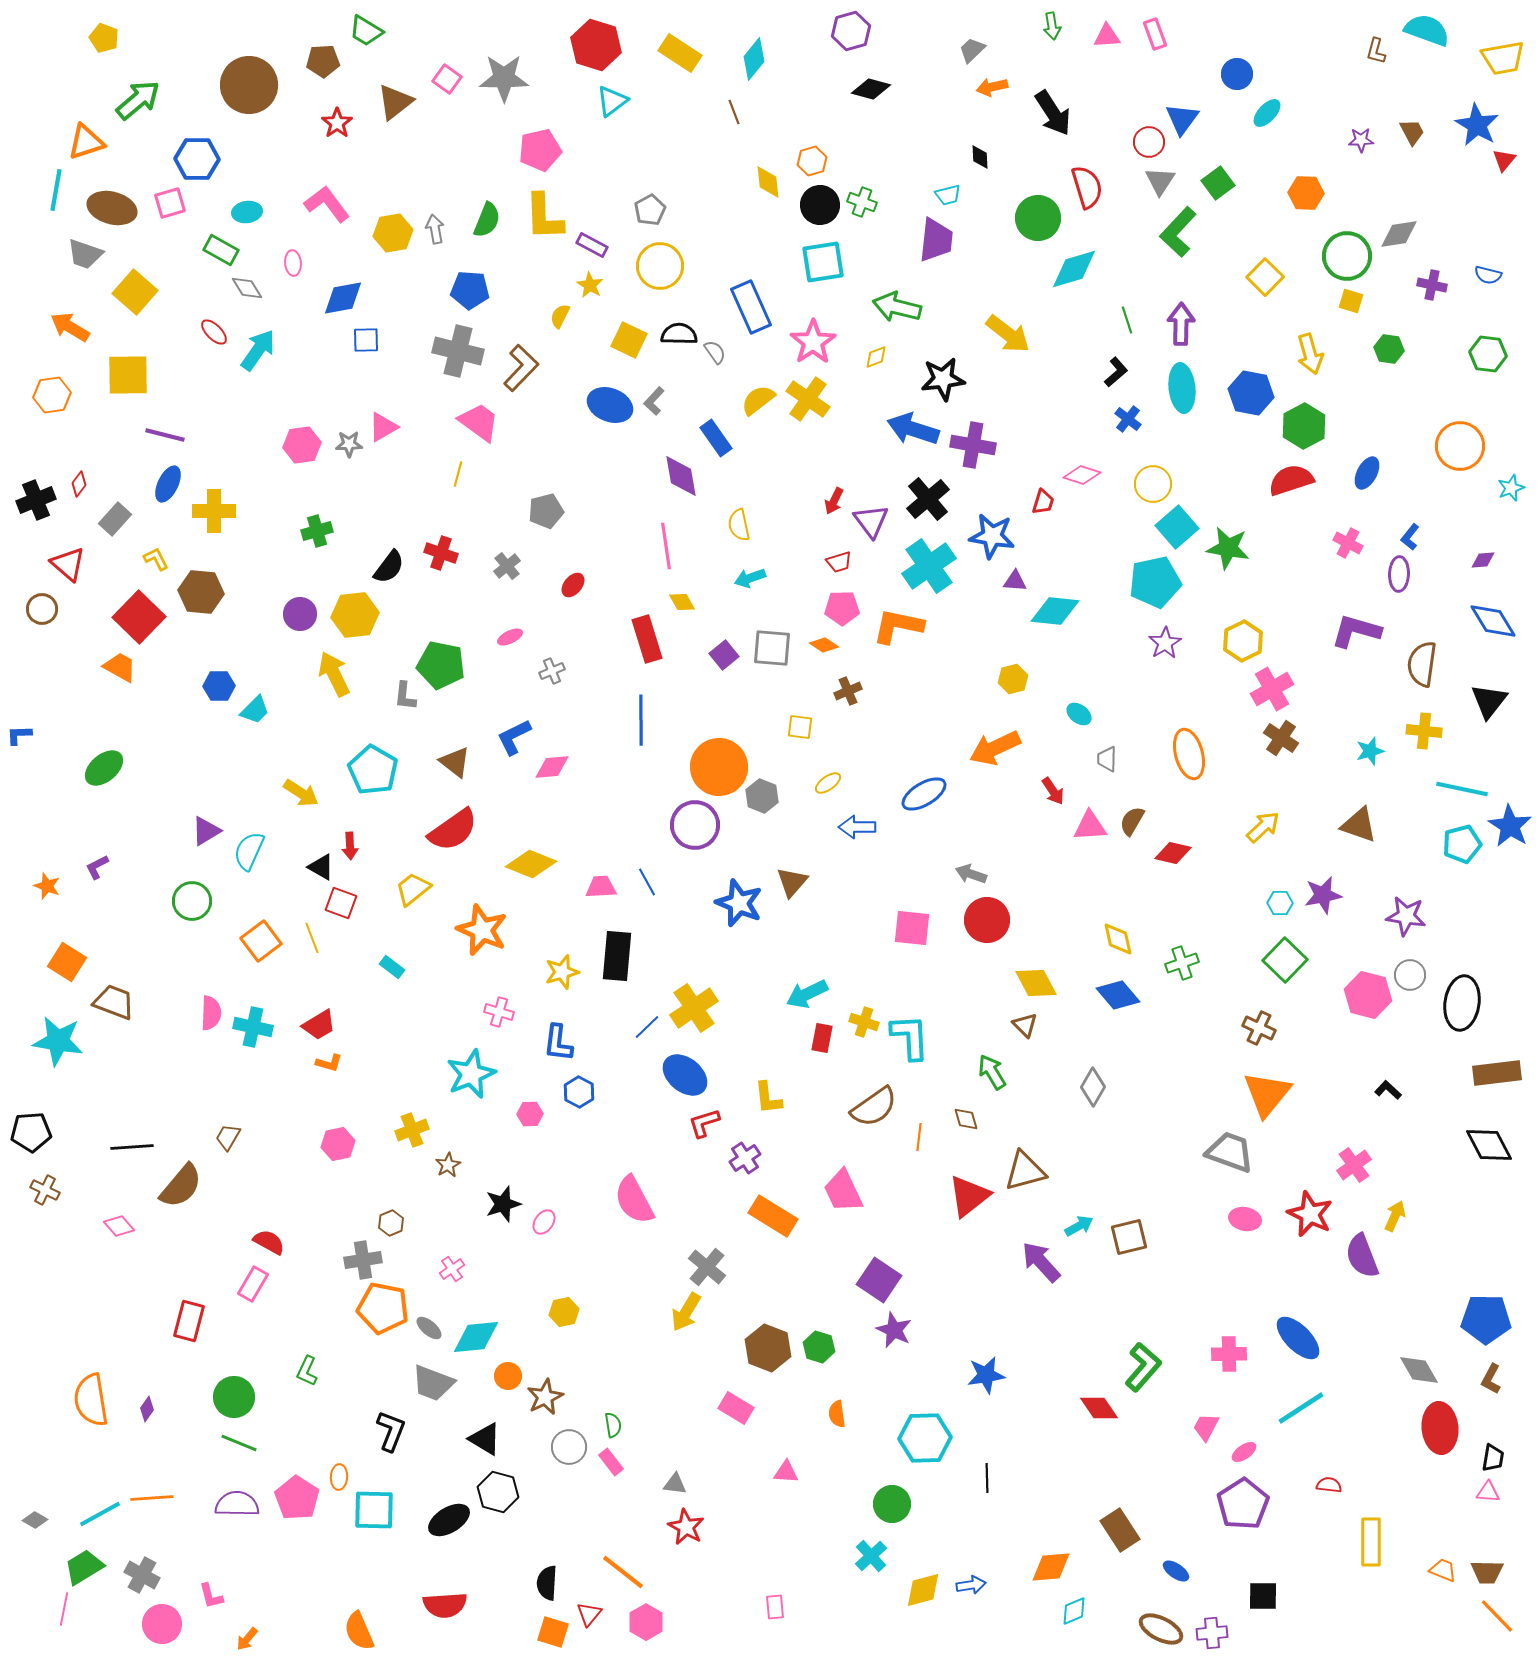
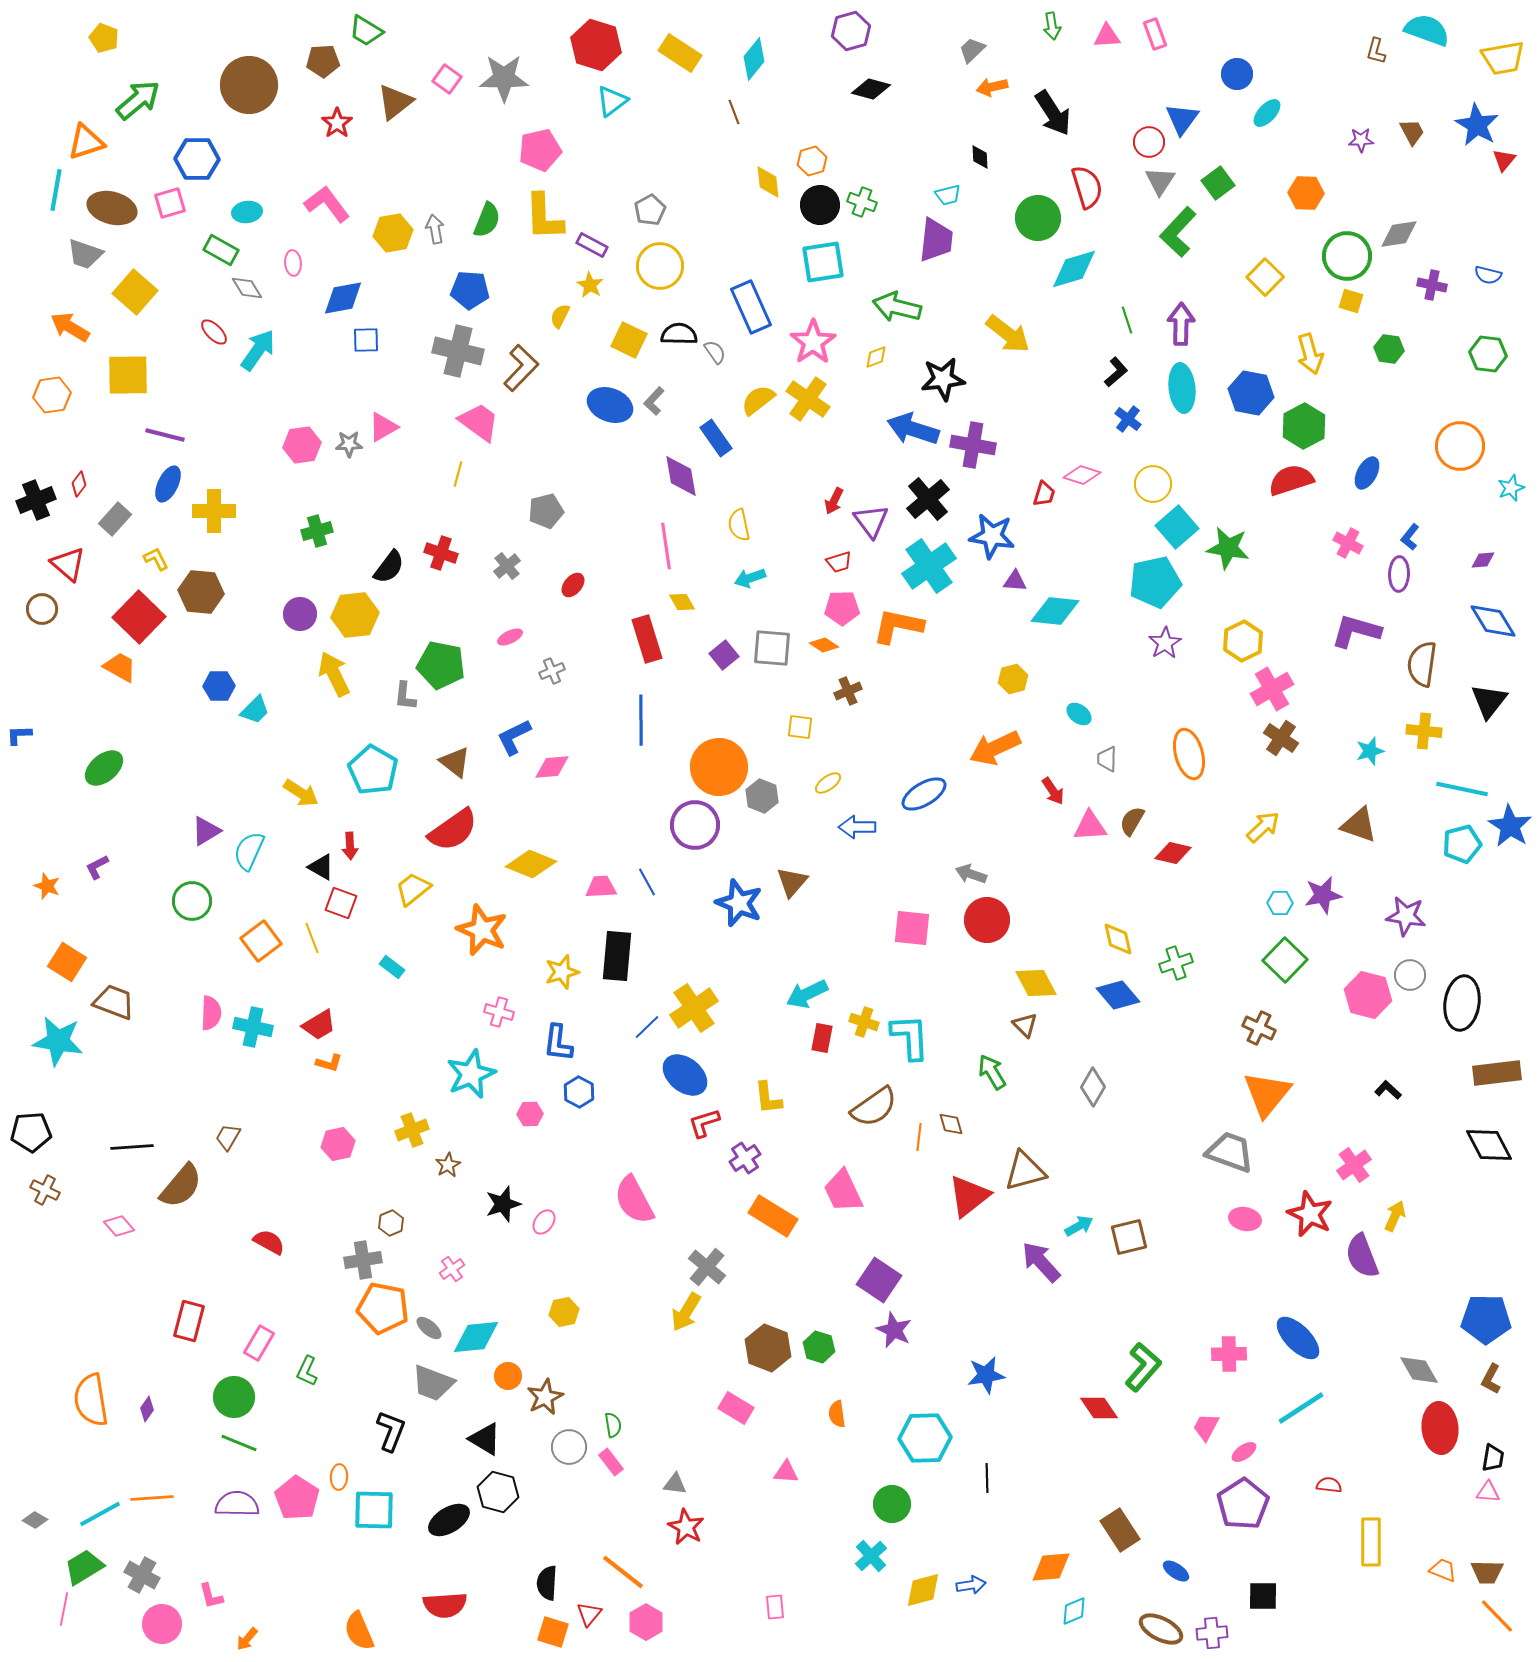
red trapezoid at (1043, 502): moved 1 px right, 8 px up
green cross at (1182, 963): moved 6 px left
brown diamond at (966, 1119): moved 15 px left, 5 px down
pink rectangle at (253, 1284): moved 6 px right, 59 px down
